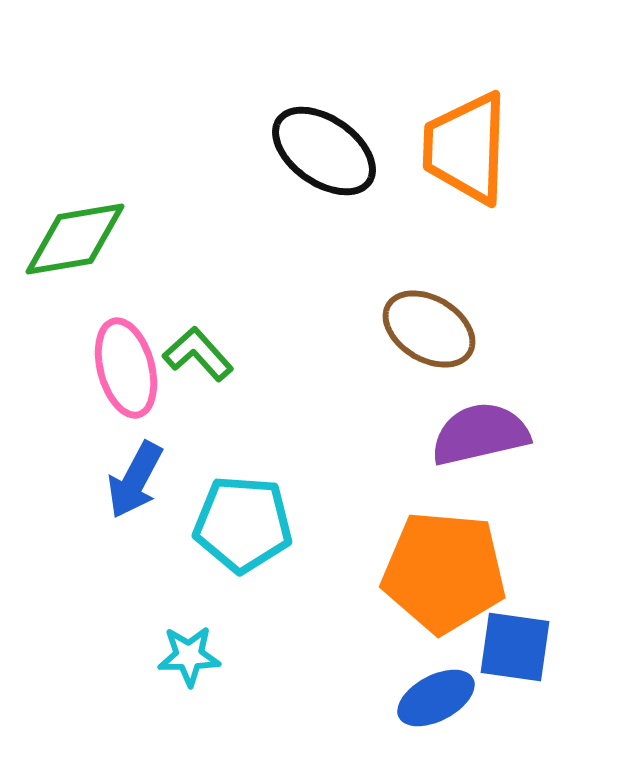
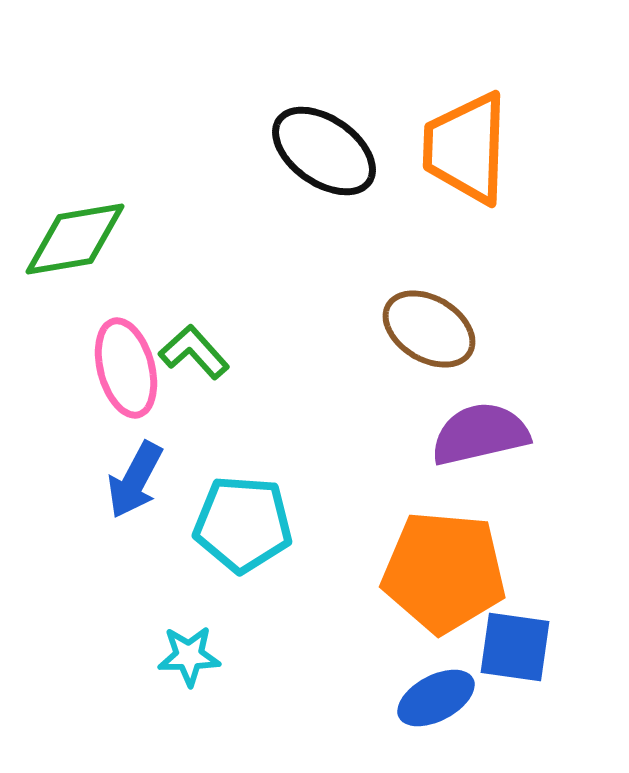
green L-shape: moved 4 px left, 2 px up
